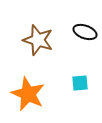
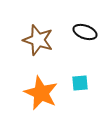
orange star: moved 13 px right, 1 px up
